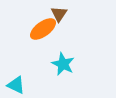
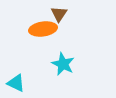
orange ellipse: rotated 28 degrees clockwise
cyan triangle: moved 2 px up
